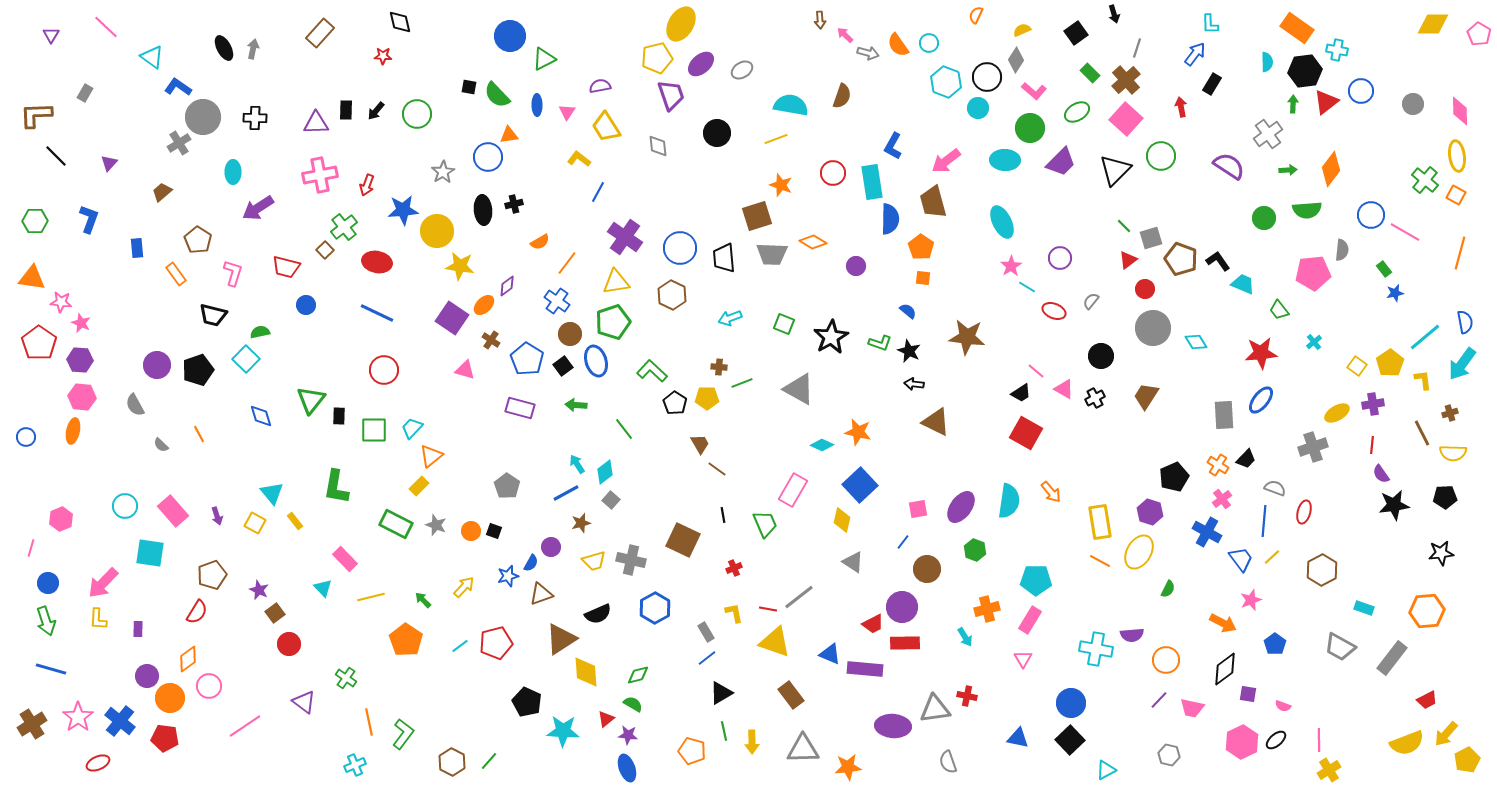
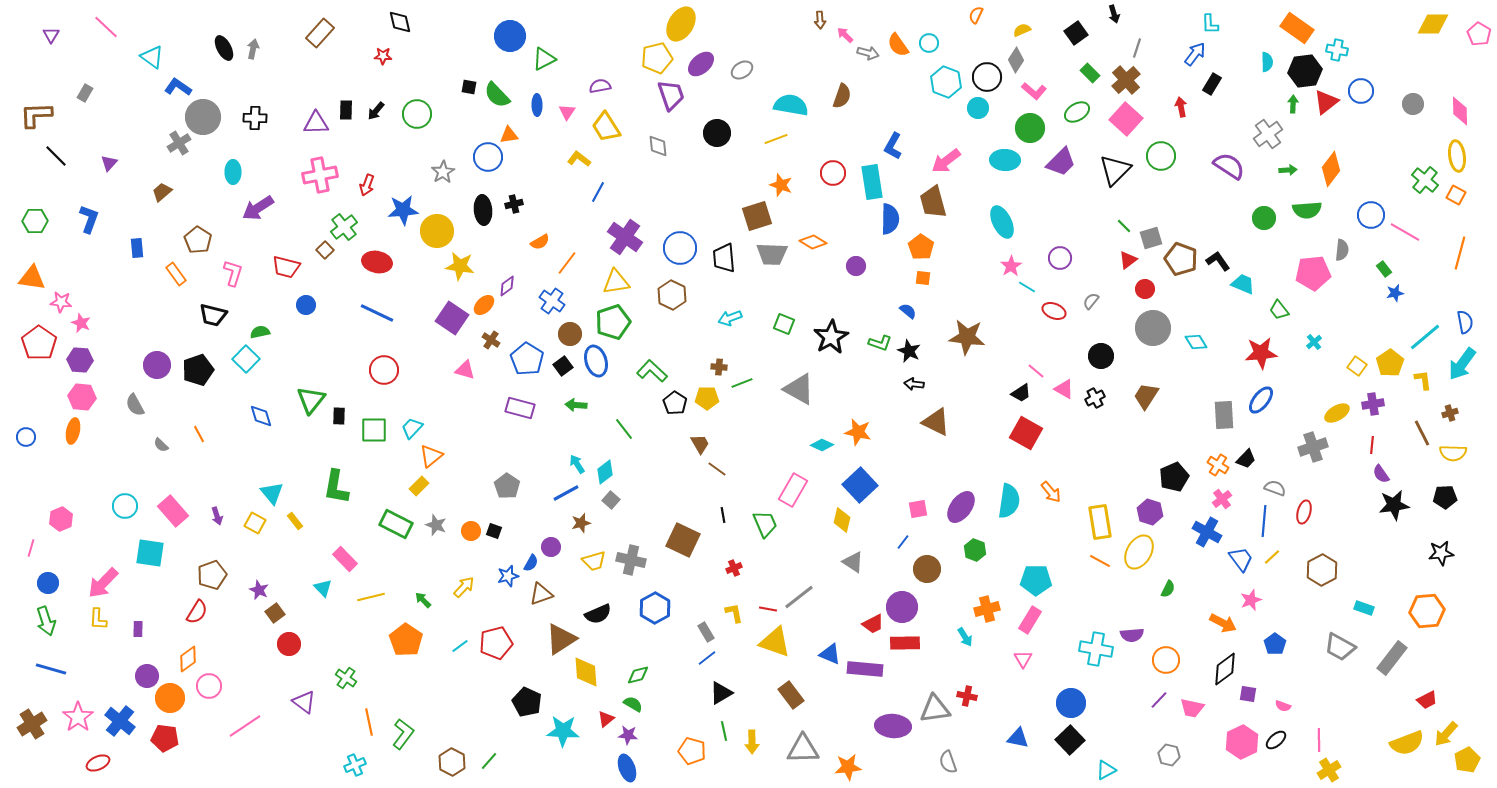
blue cross at (557, 301): moved 5 px left
